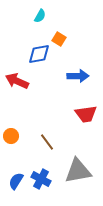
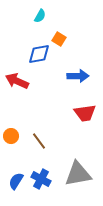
red trapezoid: moved 1 px left, 1 px up
brown line: moved 8 px left, 1 px up
gray triangle: moved 3 px down
